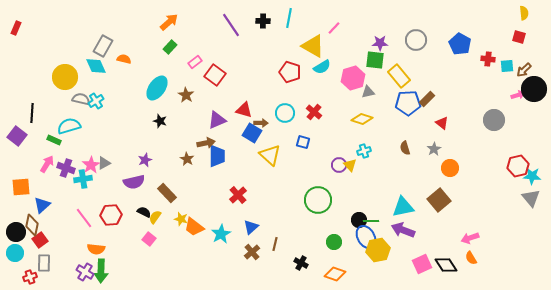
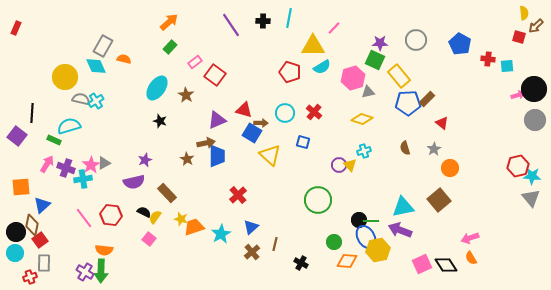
yellow triangle at (313, 46): rotated 30 degrees counterclockwise
green square at (375, 60): rotated 18 degrees clockwise
brown arrow at (524, 70): moved 12 px right, 44 px up
gray circle at (494, 120): moved 41 px right
red hexagon at (111, 215): rotated 10 degrees clockwise
orange trapezoid at (194, 227): rotated 125 degrees clockwise
purple arrow at (403, 230): moved 3 px left
orange semicircle at (96, 249): moved 8 px right, 1 px down
orange diamond at (335, 274): moved 12 px right, 13 px up; rotated 15 degrees counterclockwise
